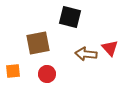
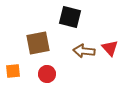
brown arrow: moved 2 px left, 3 px up
